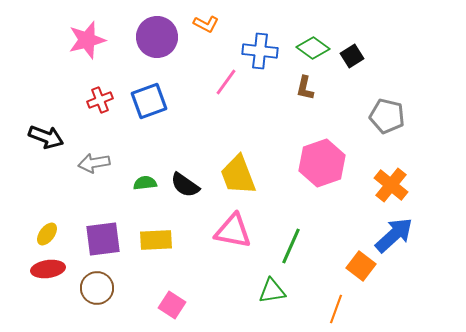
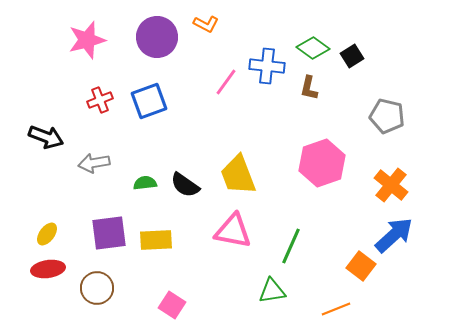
blue cross: moved 7 px right, 15 px down
brown L-shape: moved 4 px right
purple square: moved 6 px right, 6 px up
orange line: rotated 48 degrees clockwise
